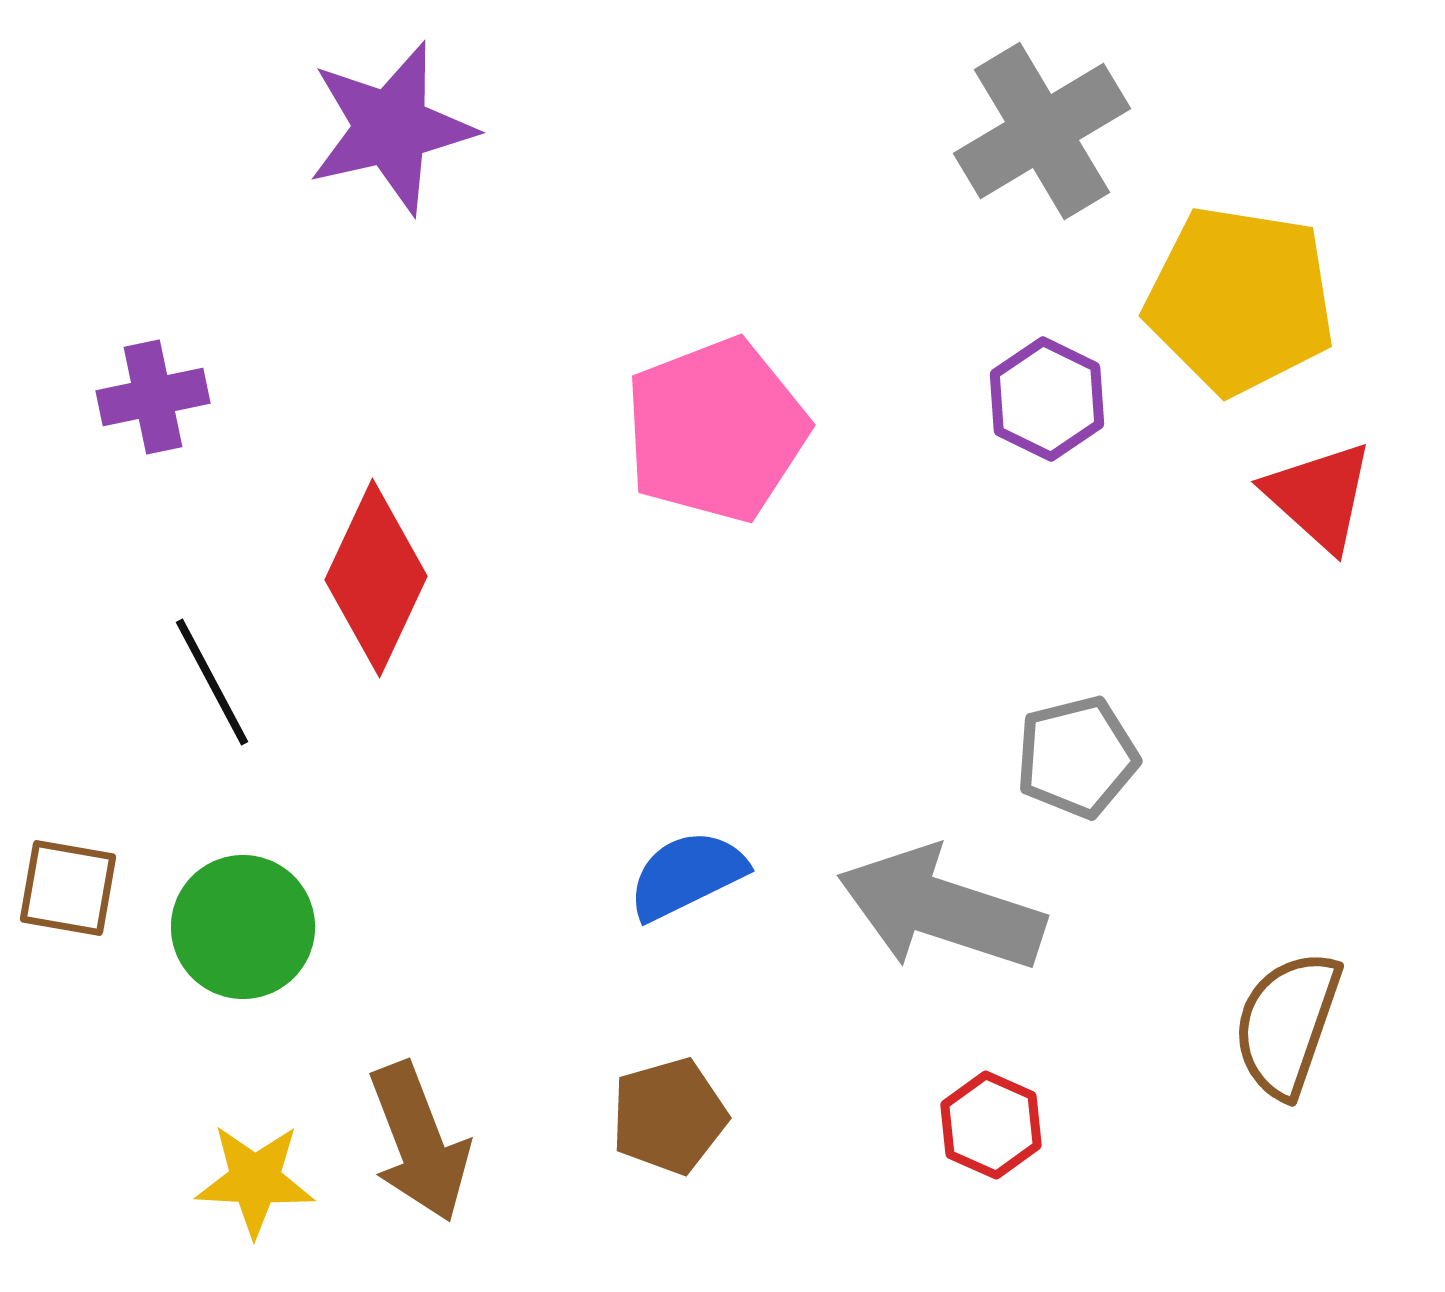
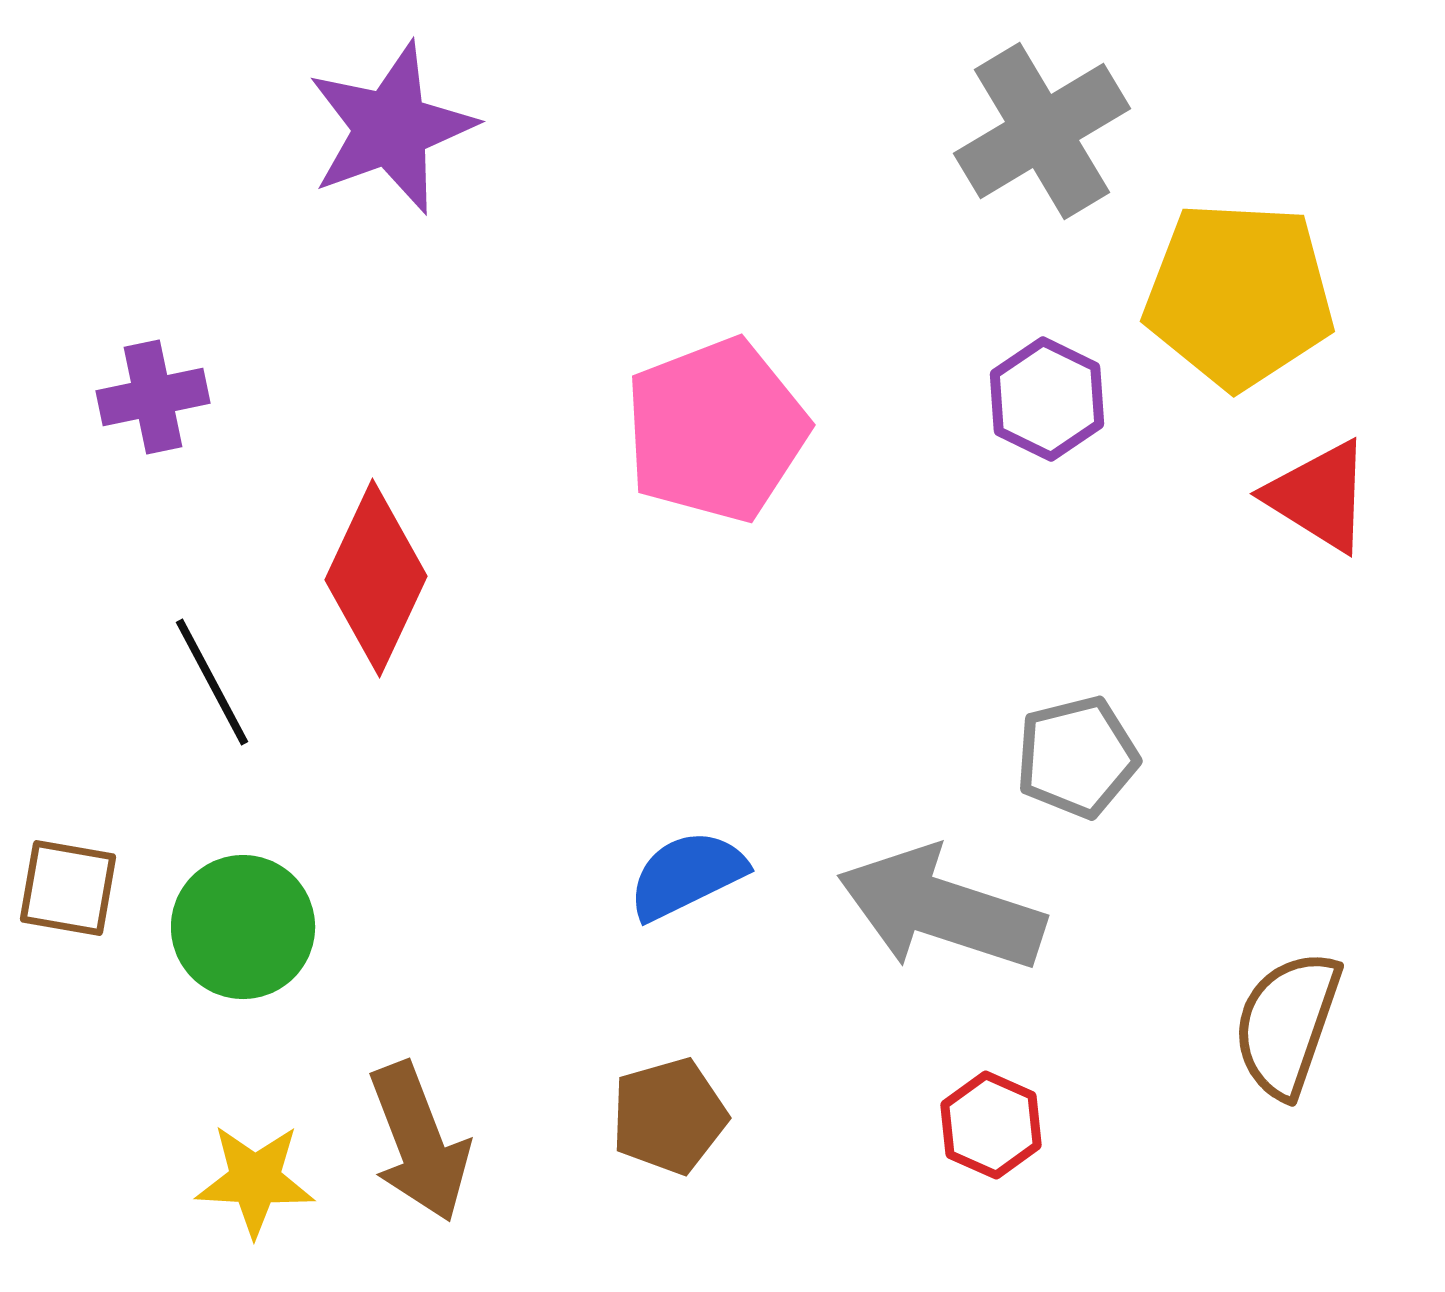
purple star: rotated 7 degrees counterclockwise
yellow pentagon: moved 1 px left, 5 px up; rotated 6 degrees counterclockwise
red triangle: rotated 10 degrees counterclockwise
